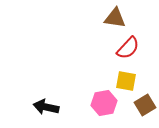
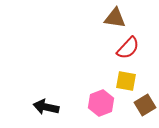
pink hexagon: moved 3 px left; rotated 10 degrees counterclockwise
